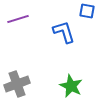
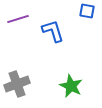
blue L-shape: moved 11 px left, 1 px up
